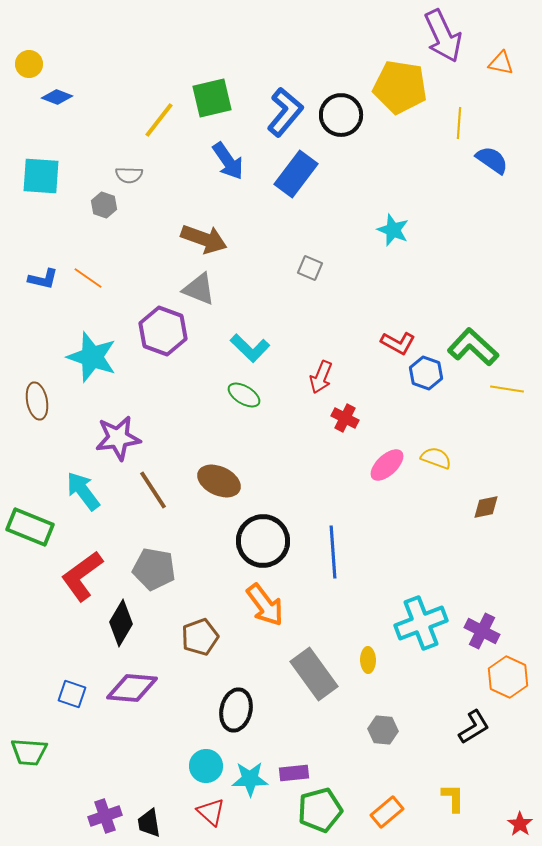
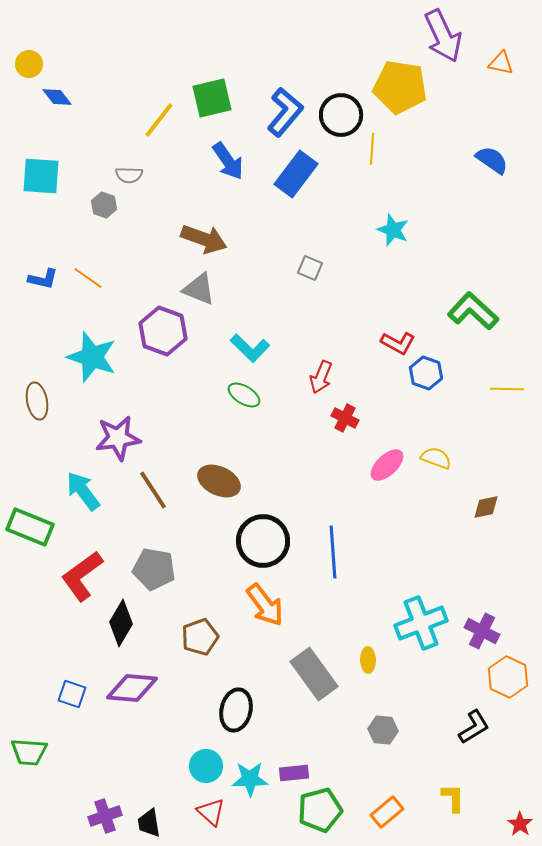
blue diamond at (57, 97): rotated 32 degrees clockwise
yellow line at (459, 123): moved 87 px left, 26 px down
green L-shape at (473, 347): moved 36 px up
yellow line at (507, 389): rotated 8 degrees counterclockwise
